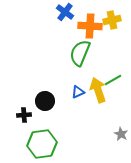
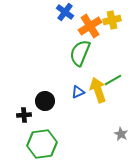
orange cross: rotated 35 degrees counterclockwise
